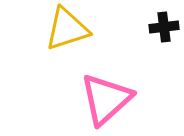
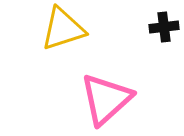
yellow triangle: moved 4 px left
